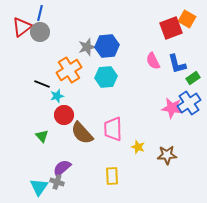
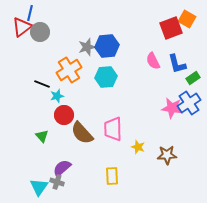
blue line: moved 10 px left
